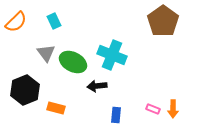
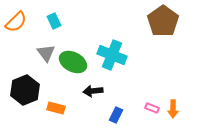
black arrow: moved 4 px left, 5 px down
pink rectangle: moved 1 px left, 1 px up
blue rectangle: rotated 21 degrees clockwise
